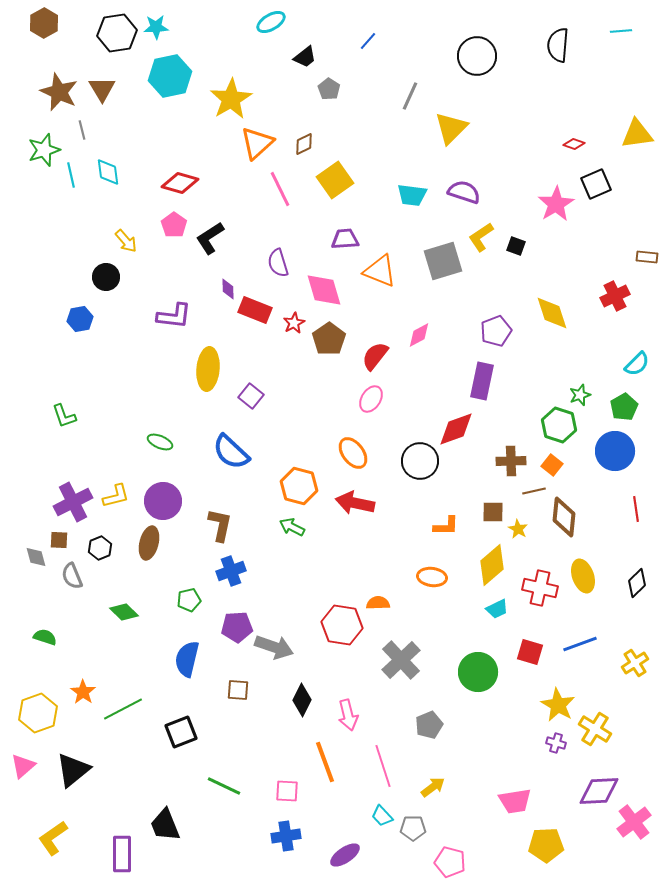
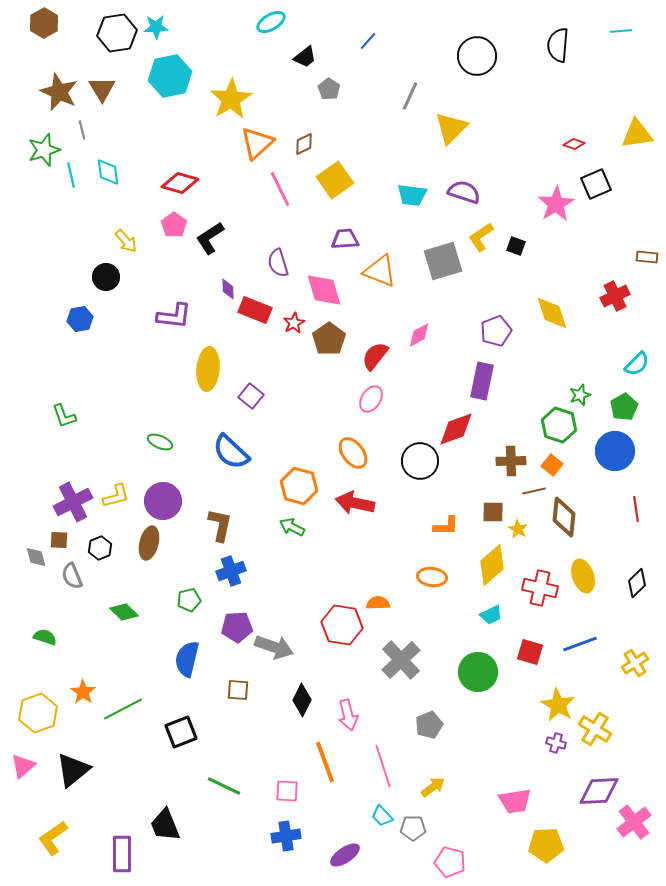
cyan trapezoid at (497, 609): moved 6 px left, 6 px down
